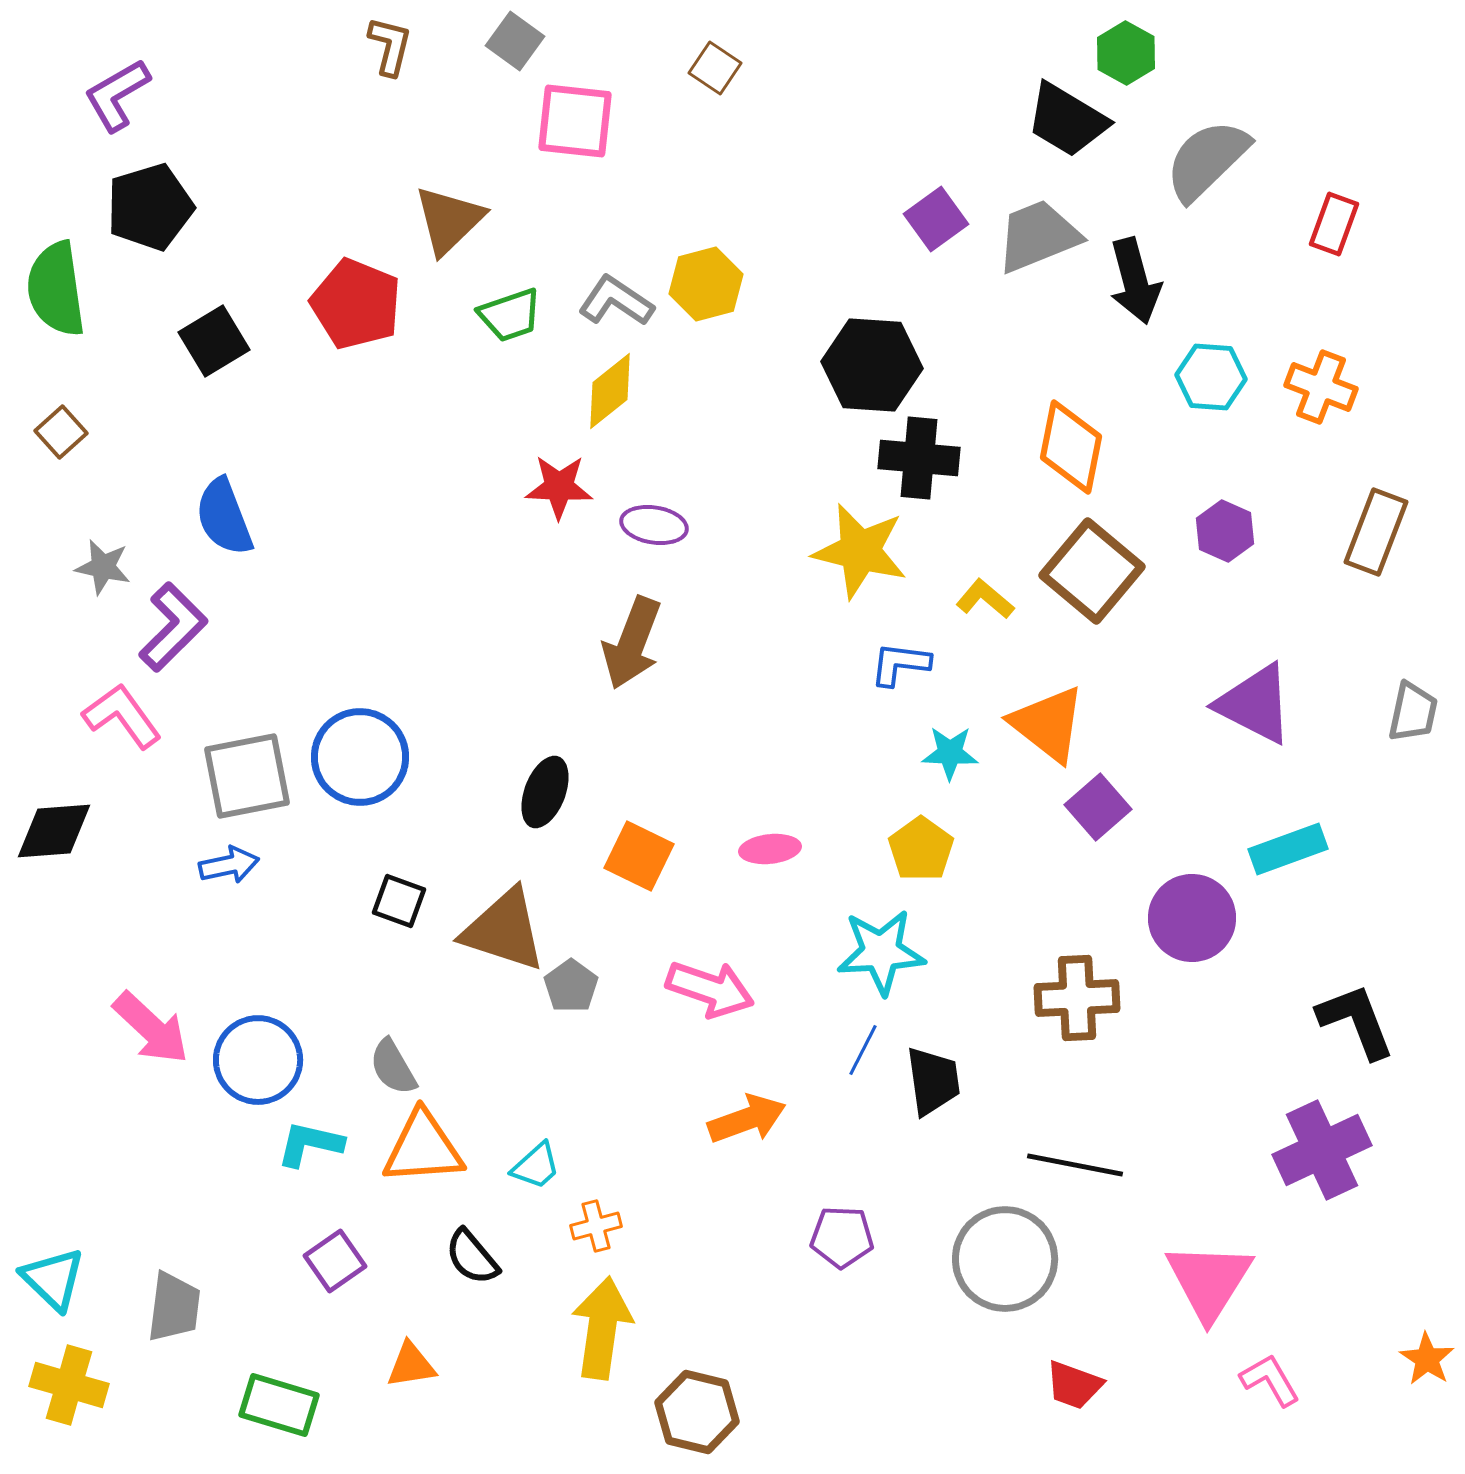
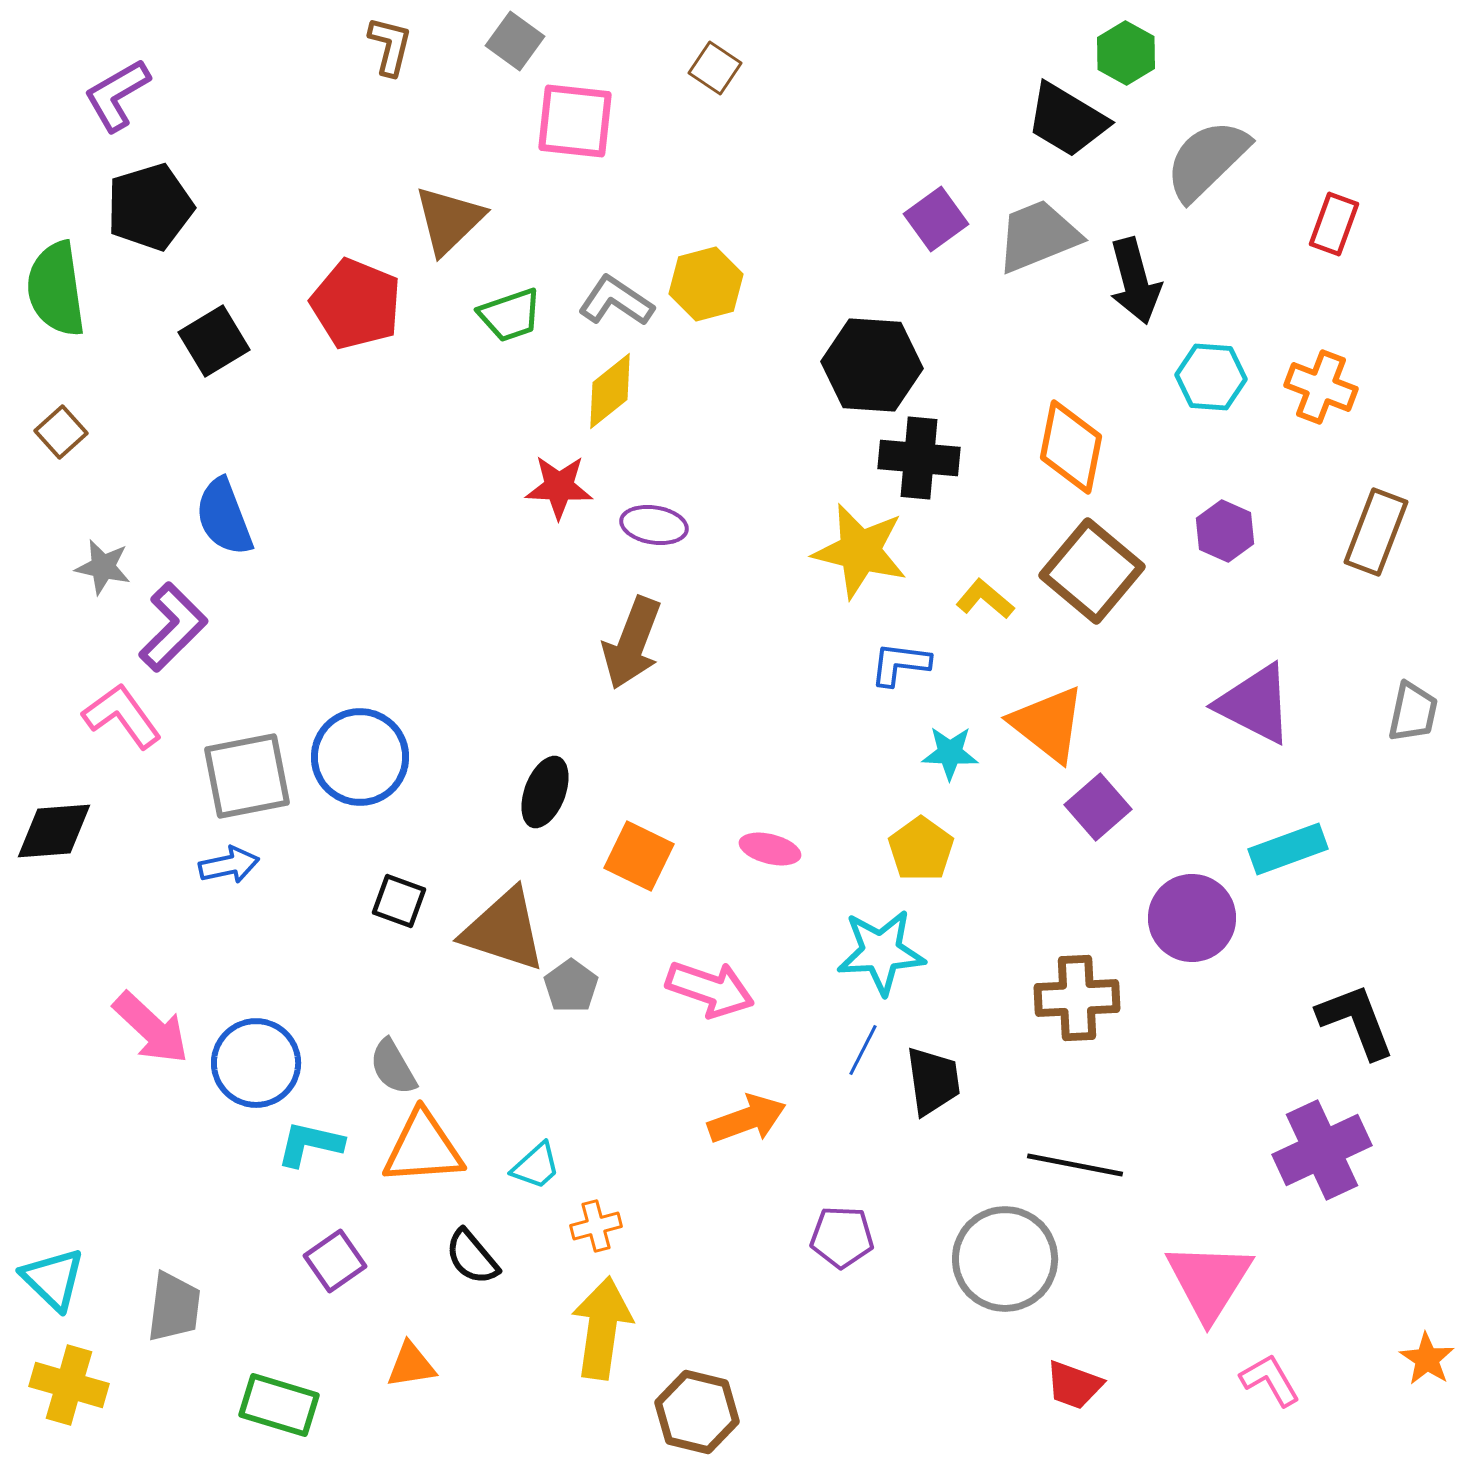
pink ellipse at (770, 849): rotated 20 degrees clockwise
blue circle at (258, 1060): moved 2 px left, 3 px down
